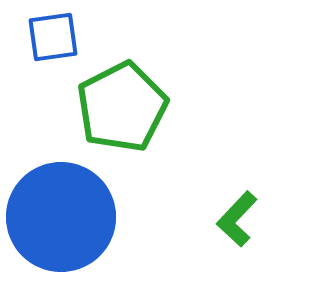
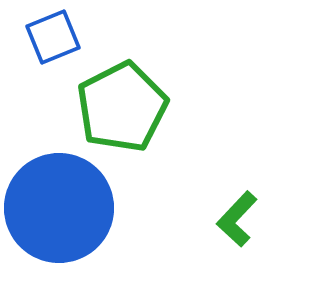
blue square: rotated 14 degrees counterclockwise
blue circle: moved 2 px left, 9 px up
